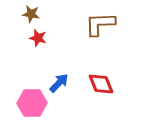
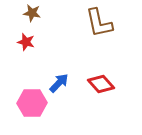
brown star: moved 1 px right, 1 px up
brown L-shape: moved 1 px left, 1 px up; rotated 100 degrees counterclockwise
red star: moved 12 px left, 4 px down
red diamond: rotated 20 degrees counterclockwise
